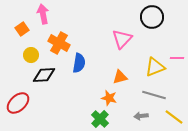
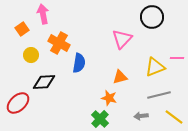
black diamond: moved 7 px down
gray line: moved 5 px right; rotated 30 degrees counterclockwise
